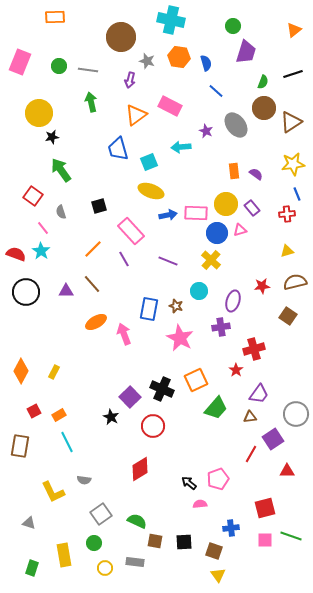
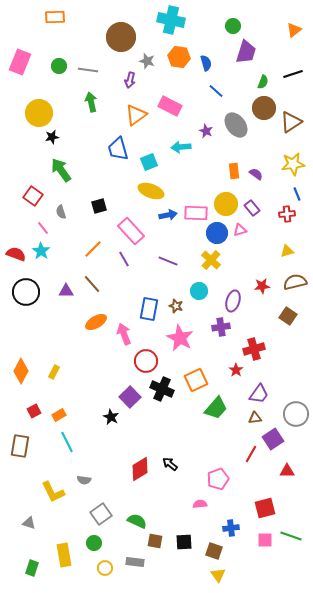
brown triangle at (250, 417): moved 5 px right, 1 px down
red circle at (153, 426): moved 7 px left, 65 px up
black arrow at (189, 483): moved 19 px left, 19 px up
